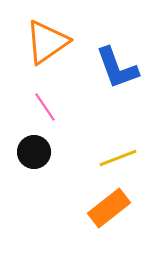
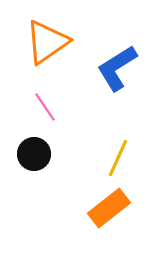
blue L-shape: rotated 78 degrees clockwise
black circle: moved 2 px down
yellow line: rotated 45 degrees counterclockwise
